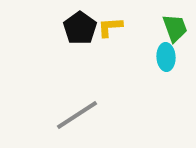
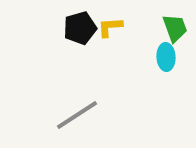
black pentagon: rotated 20 degrees clockwise
